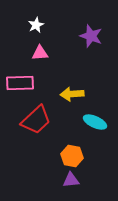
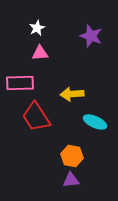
white star: moved 1 px right, 3 px down
red trapezoid: moved 3 px up; rotated 100 degrees clockwise
